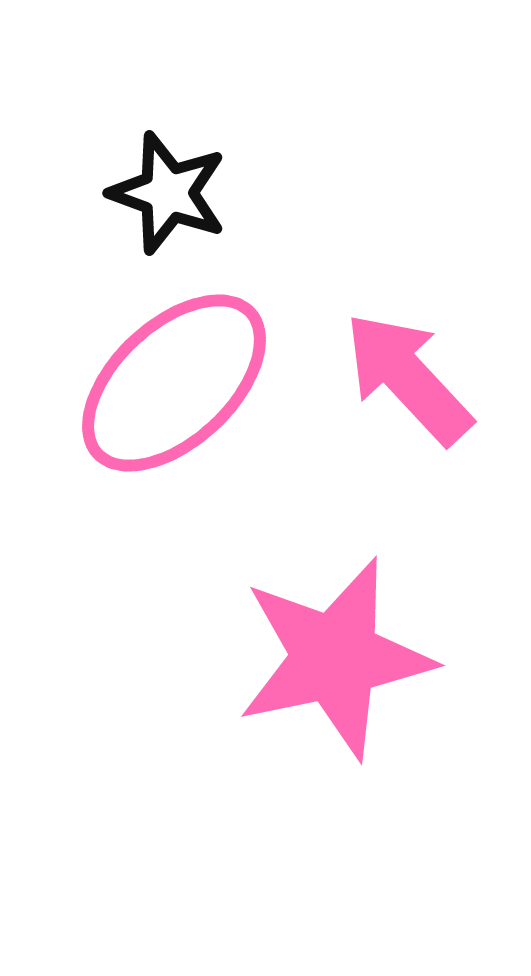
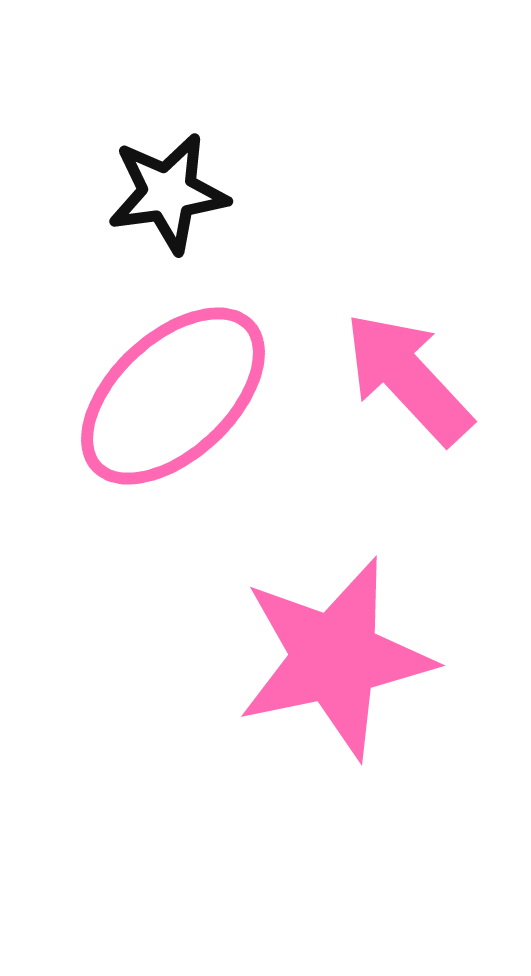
black star: rotated 28 degrees counterclockwise
pink ellipse: moved 1 px left, 13 px down
